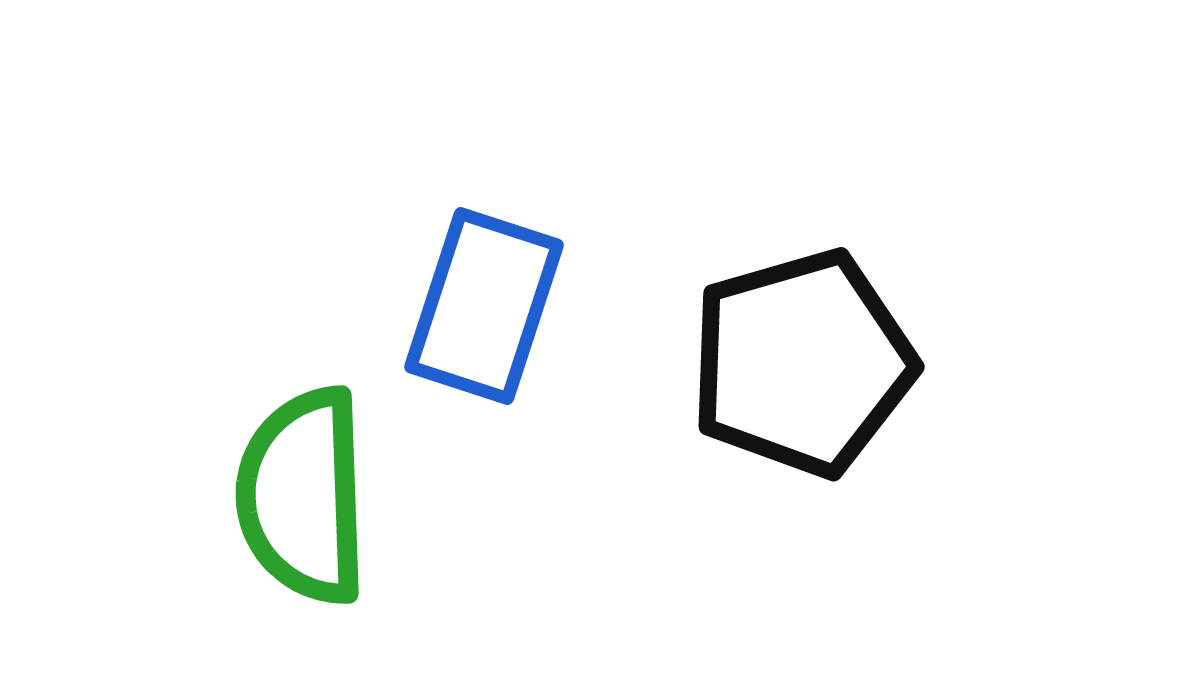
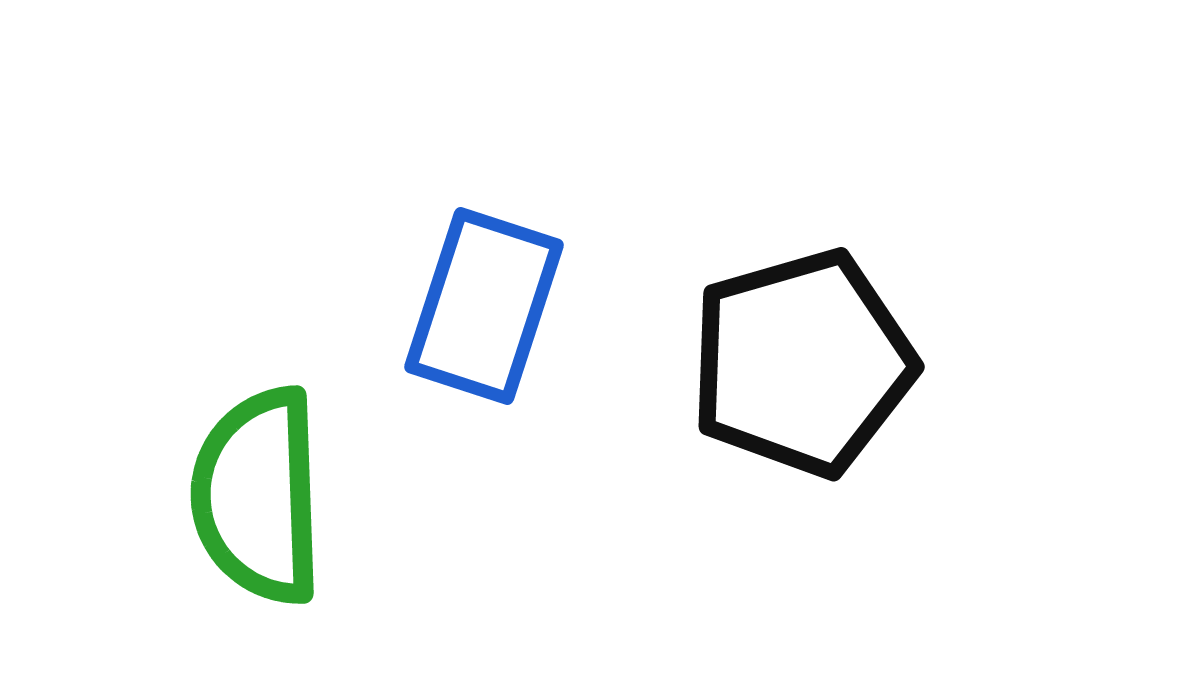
green semicircle: moved 45 px left
